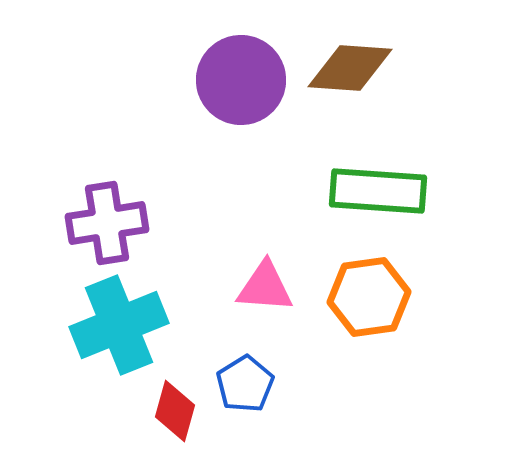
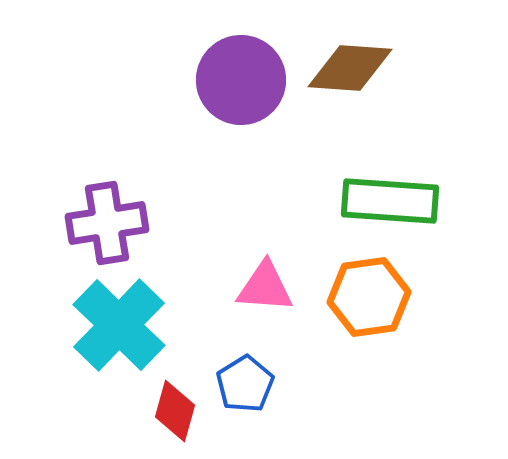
green rectangle: moved 12 px right, 10 px down
cyan cross: rotated 24 degrees counterclockwise
